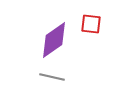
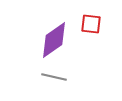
gray line: moved 2 px right
